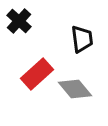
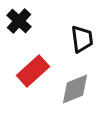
red rectangle: moved 4 px left, 3 px up
gray diamond: rotated 72 degrees counterclockwise
